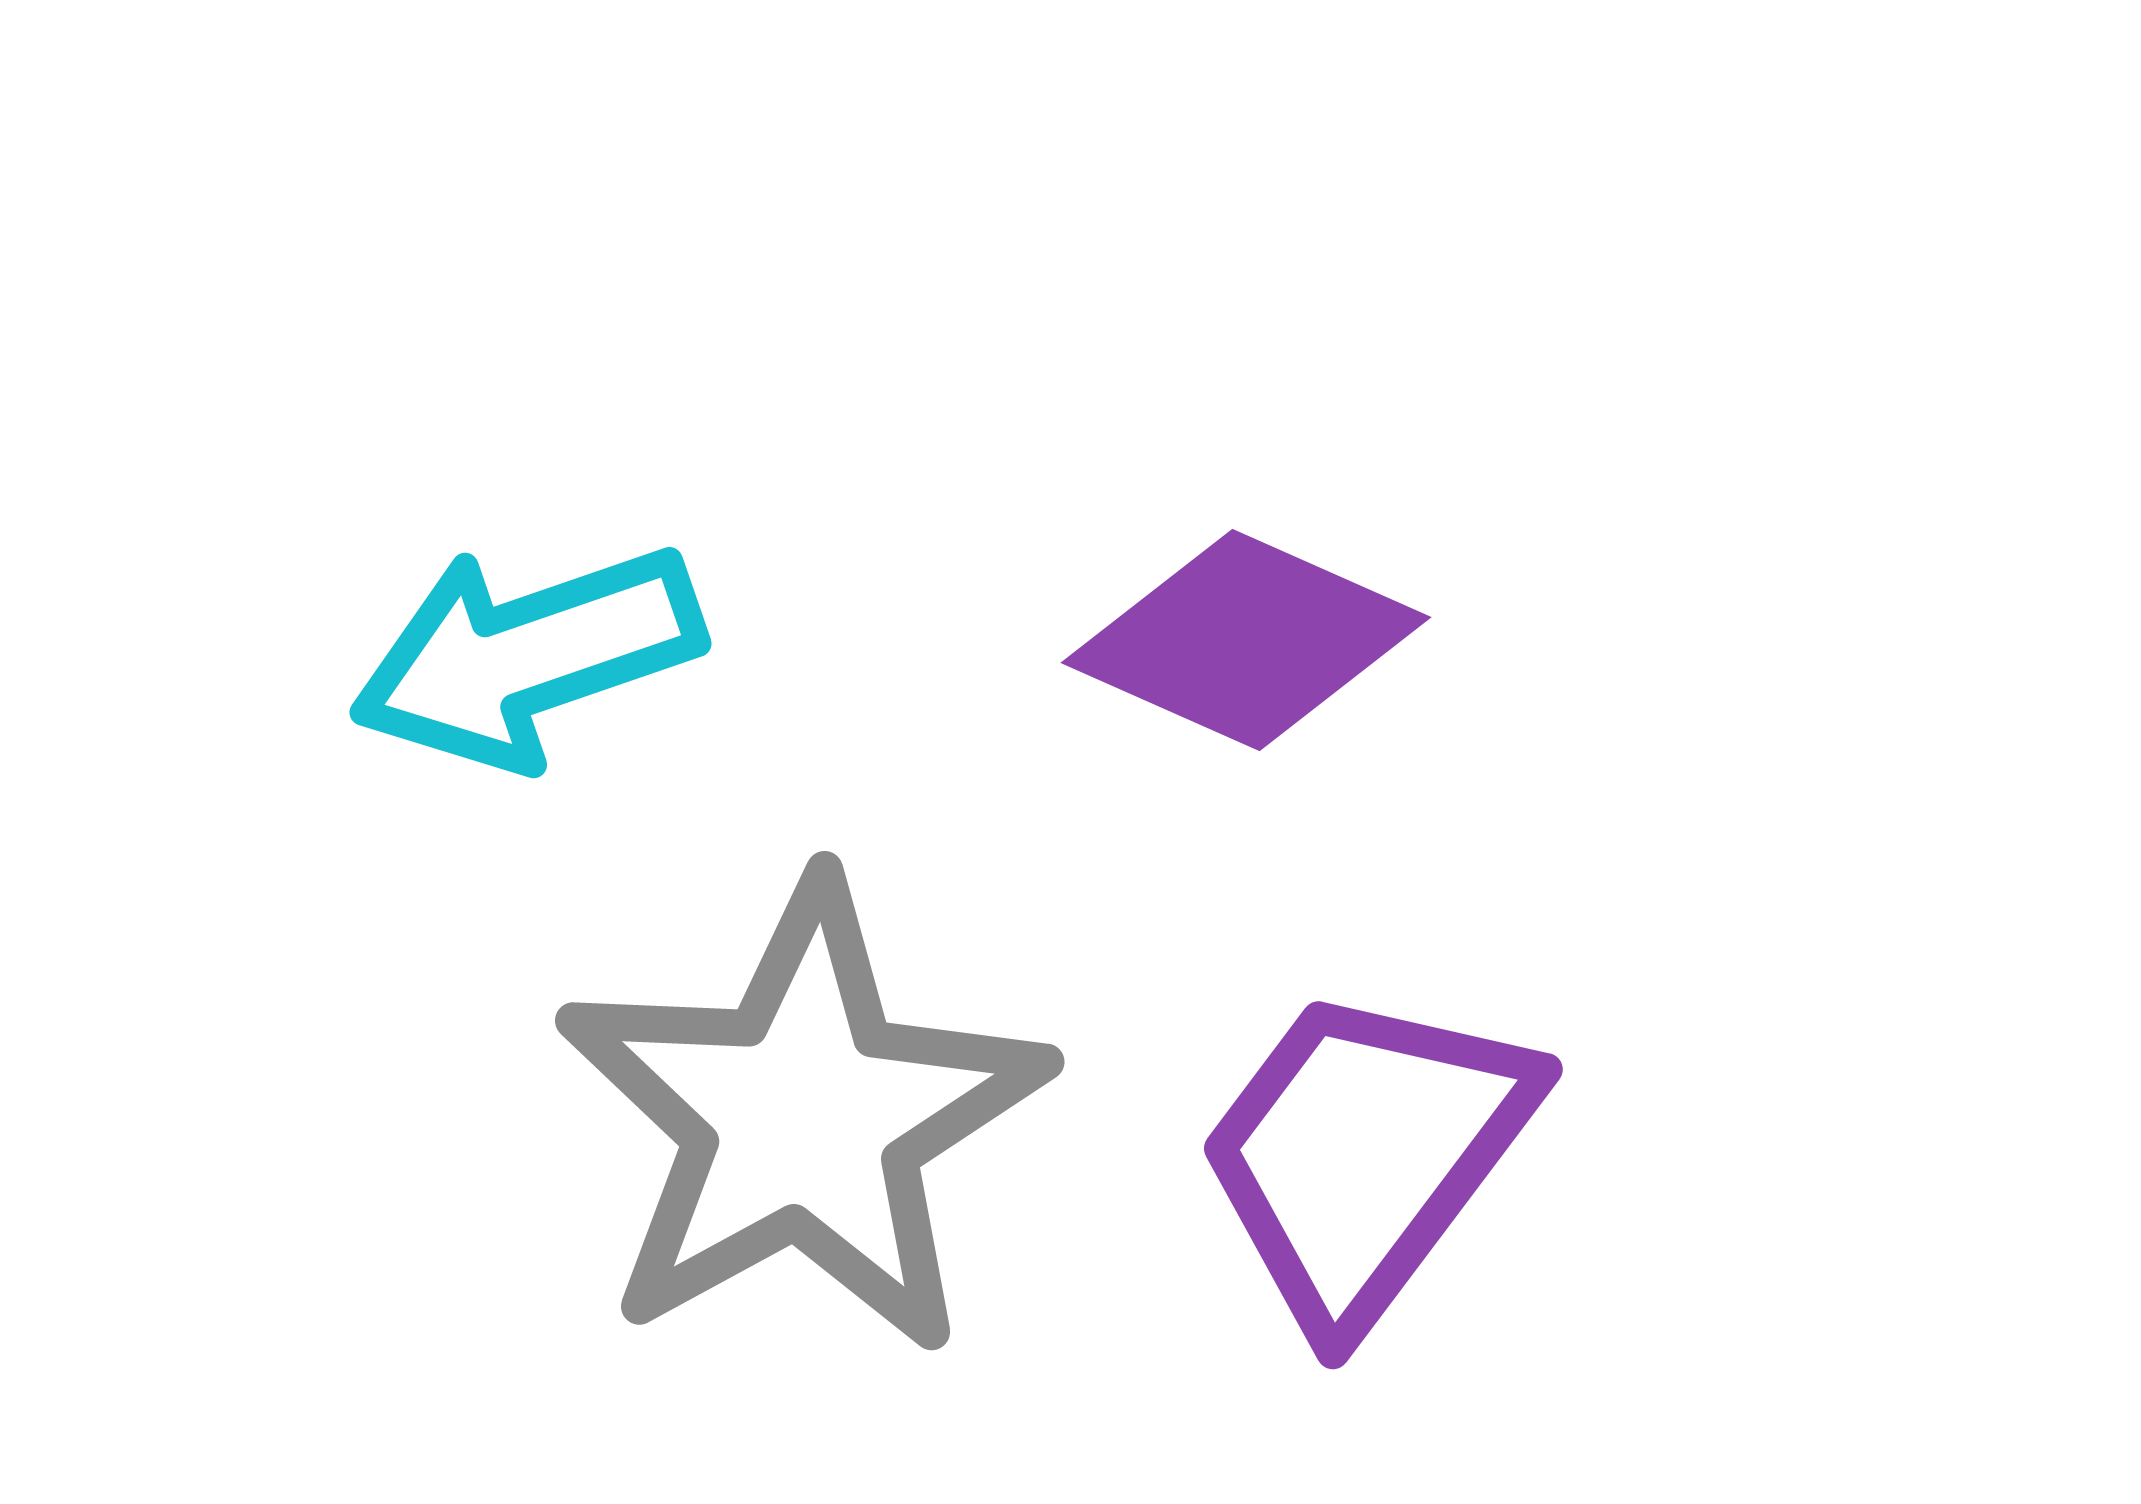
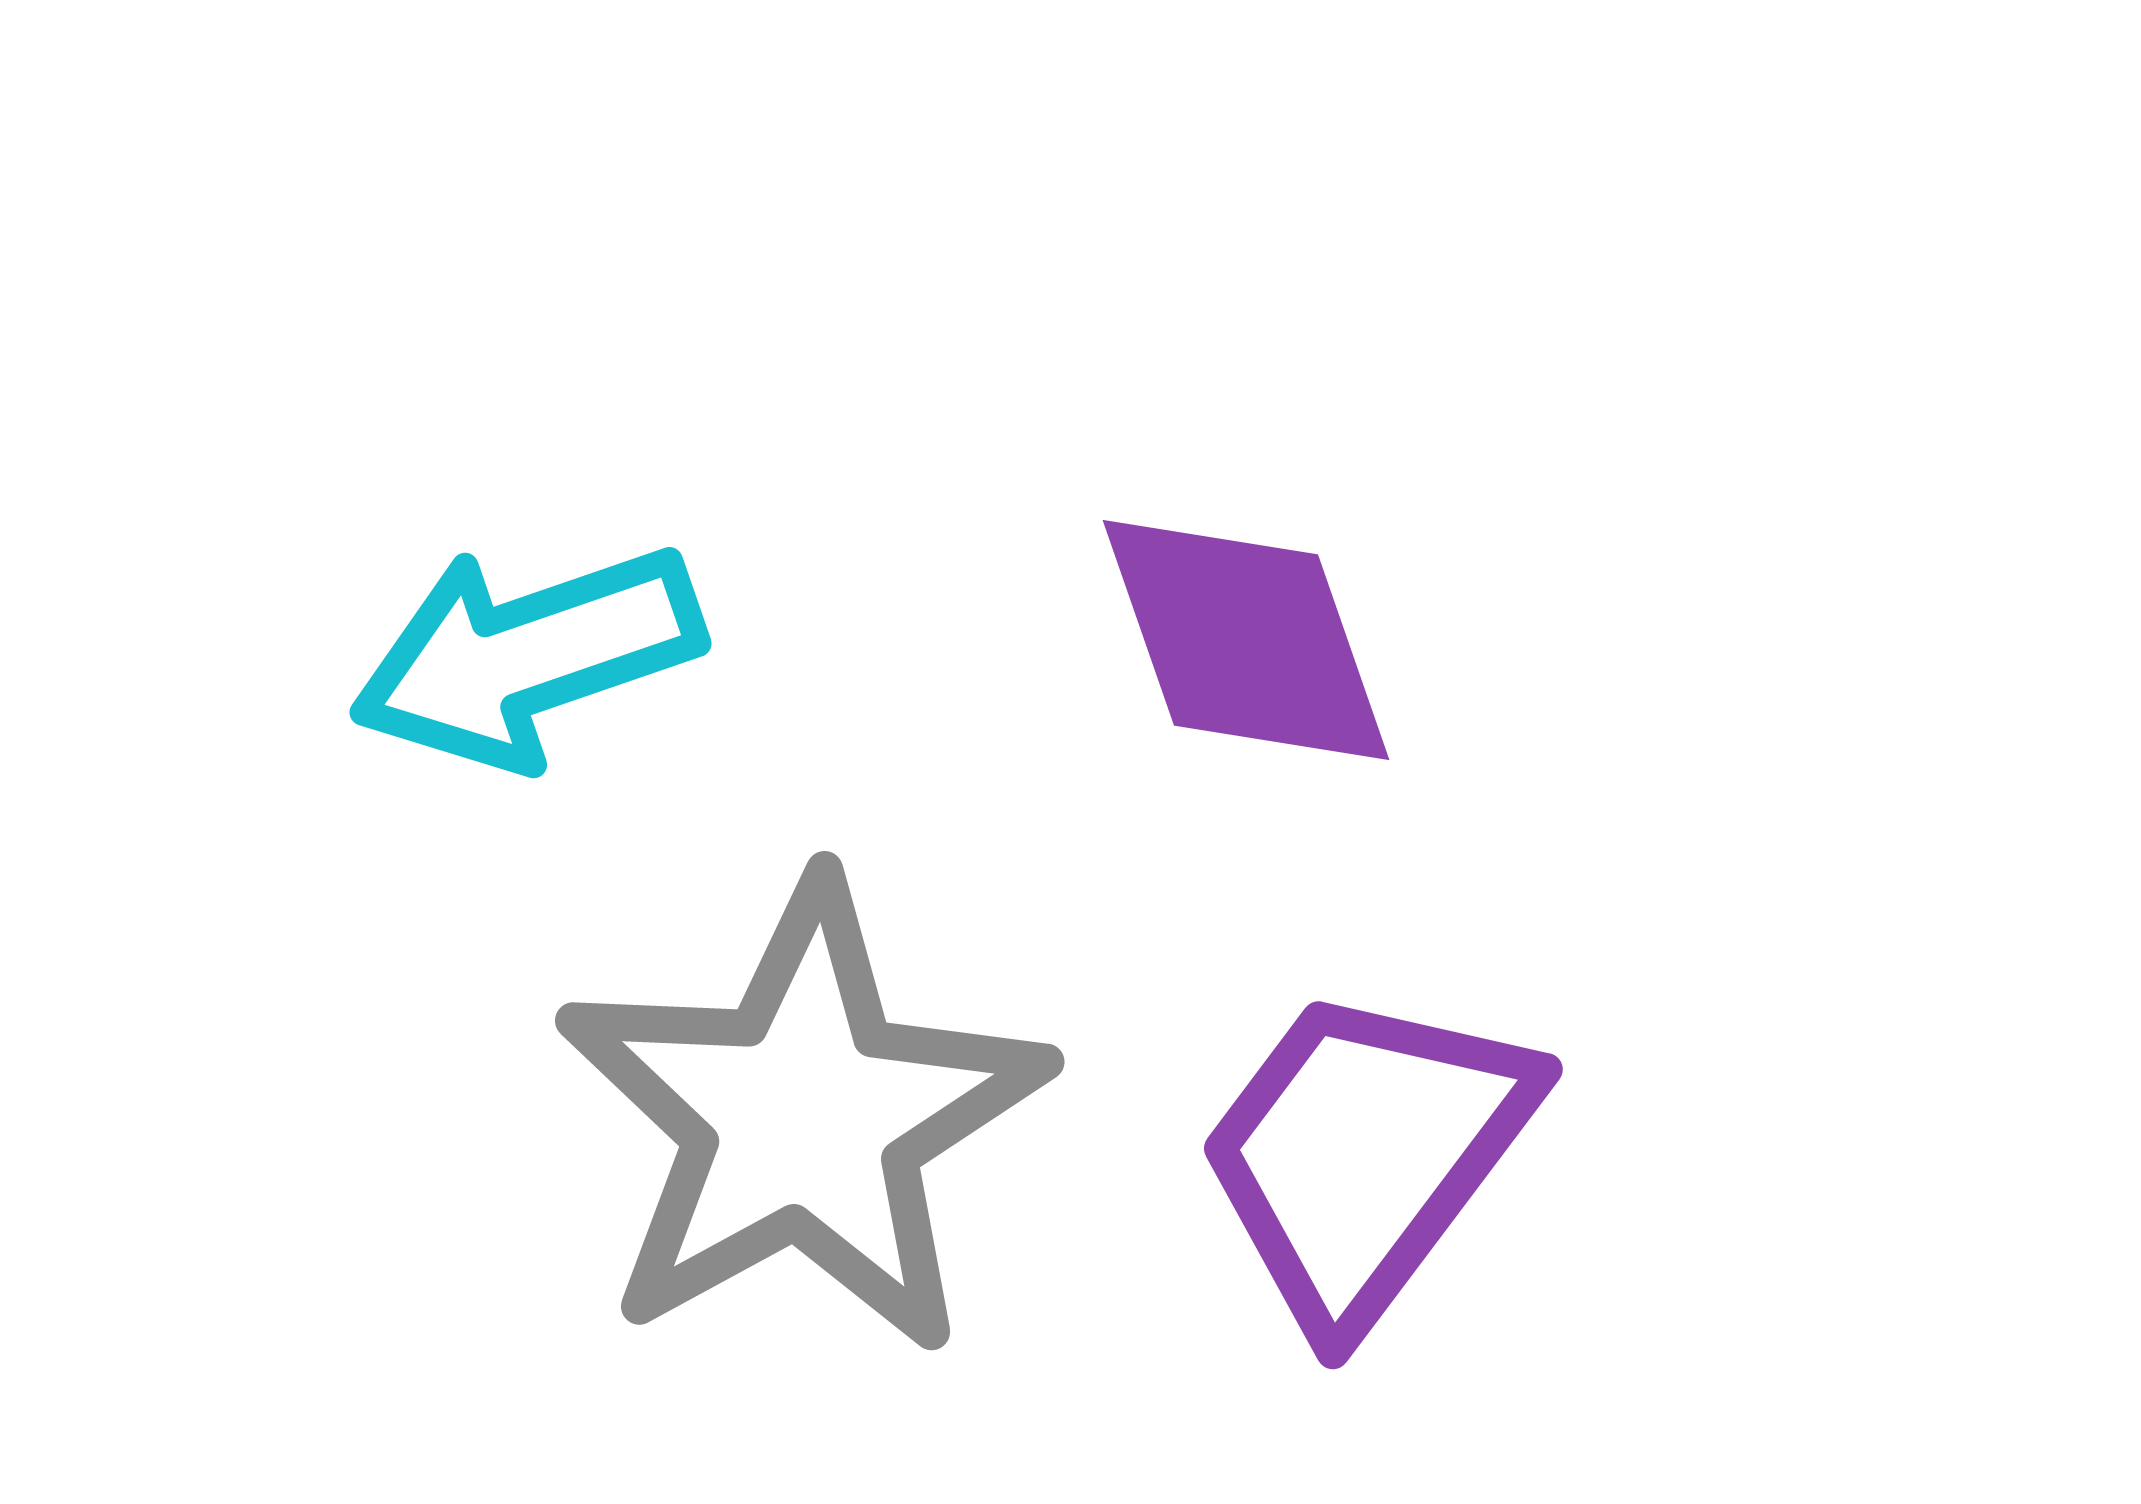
purple diamond: rotated 47 degrees clockwise
